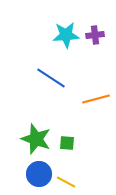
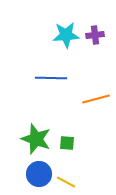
blue line: rotated 32 degrees counterclockwise
